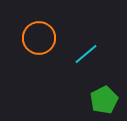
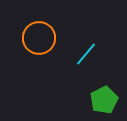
cyan line: rotated 10 degrees counterclockwise
